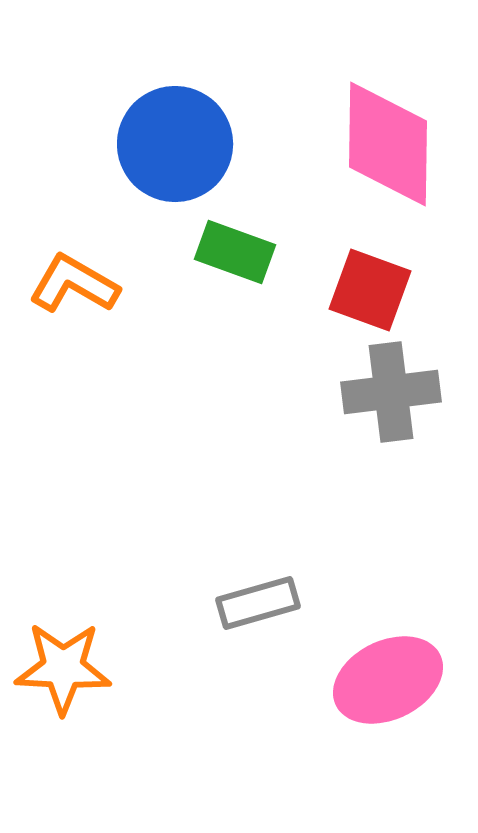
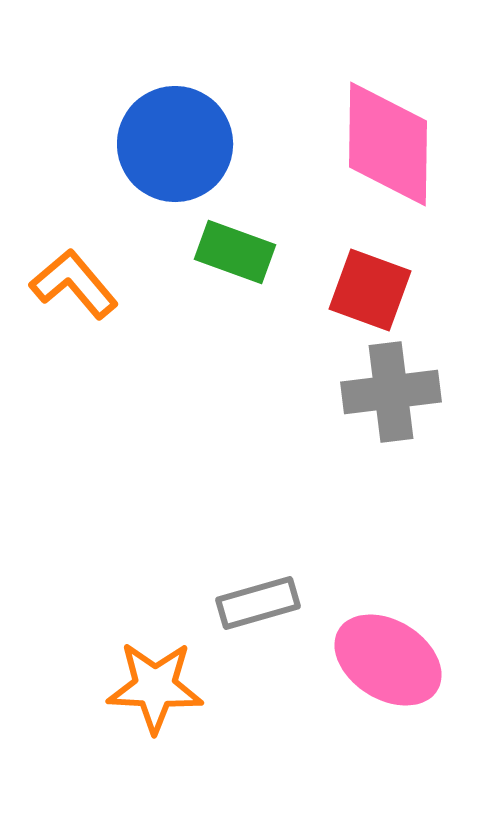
orange L-shape: rotated 20 degrees clockwise
orange star: moved 92 px right, 19 px down
pink ellipse: moved 20 px up; rotated 58 degrees clockwise
